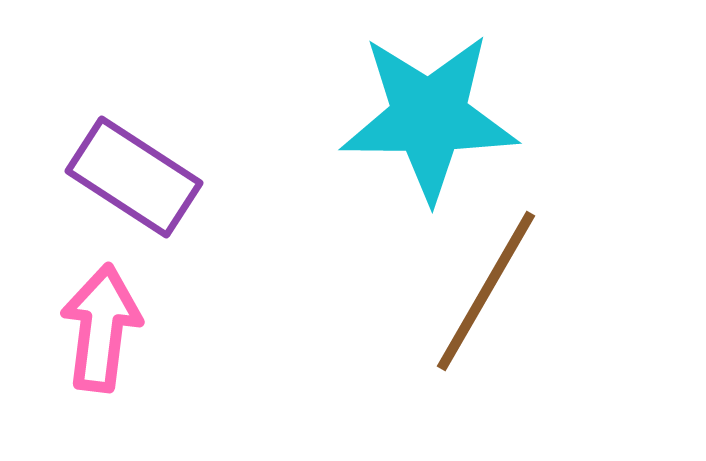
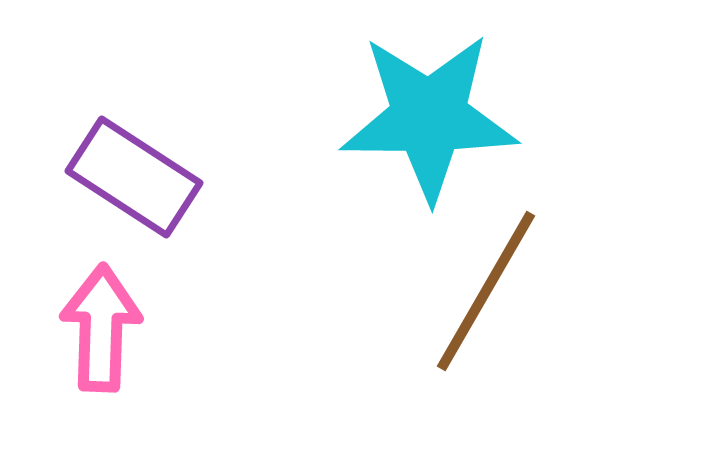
pink arrow: rotated 5 degrees counterclockwise
